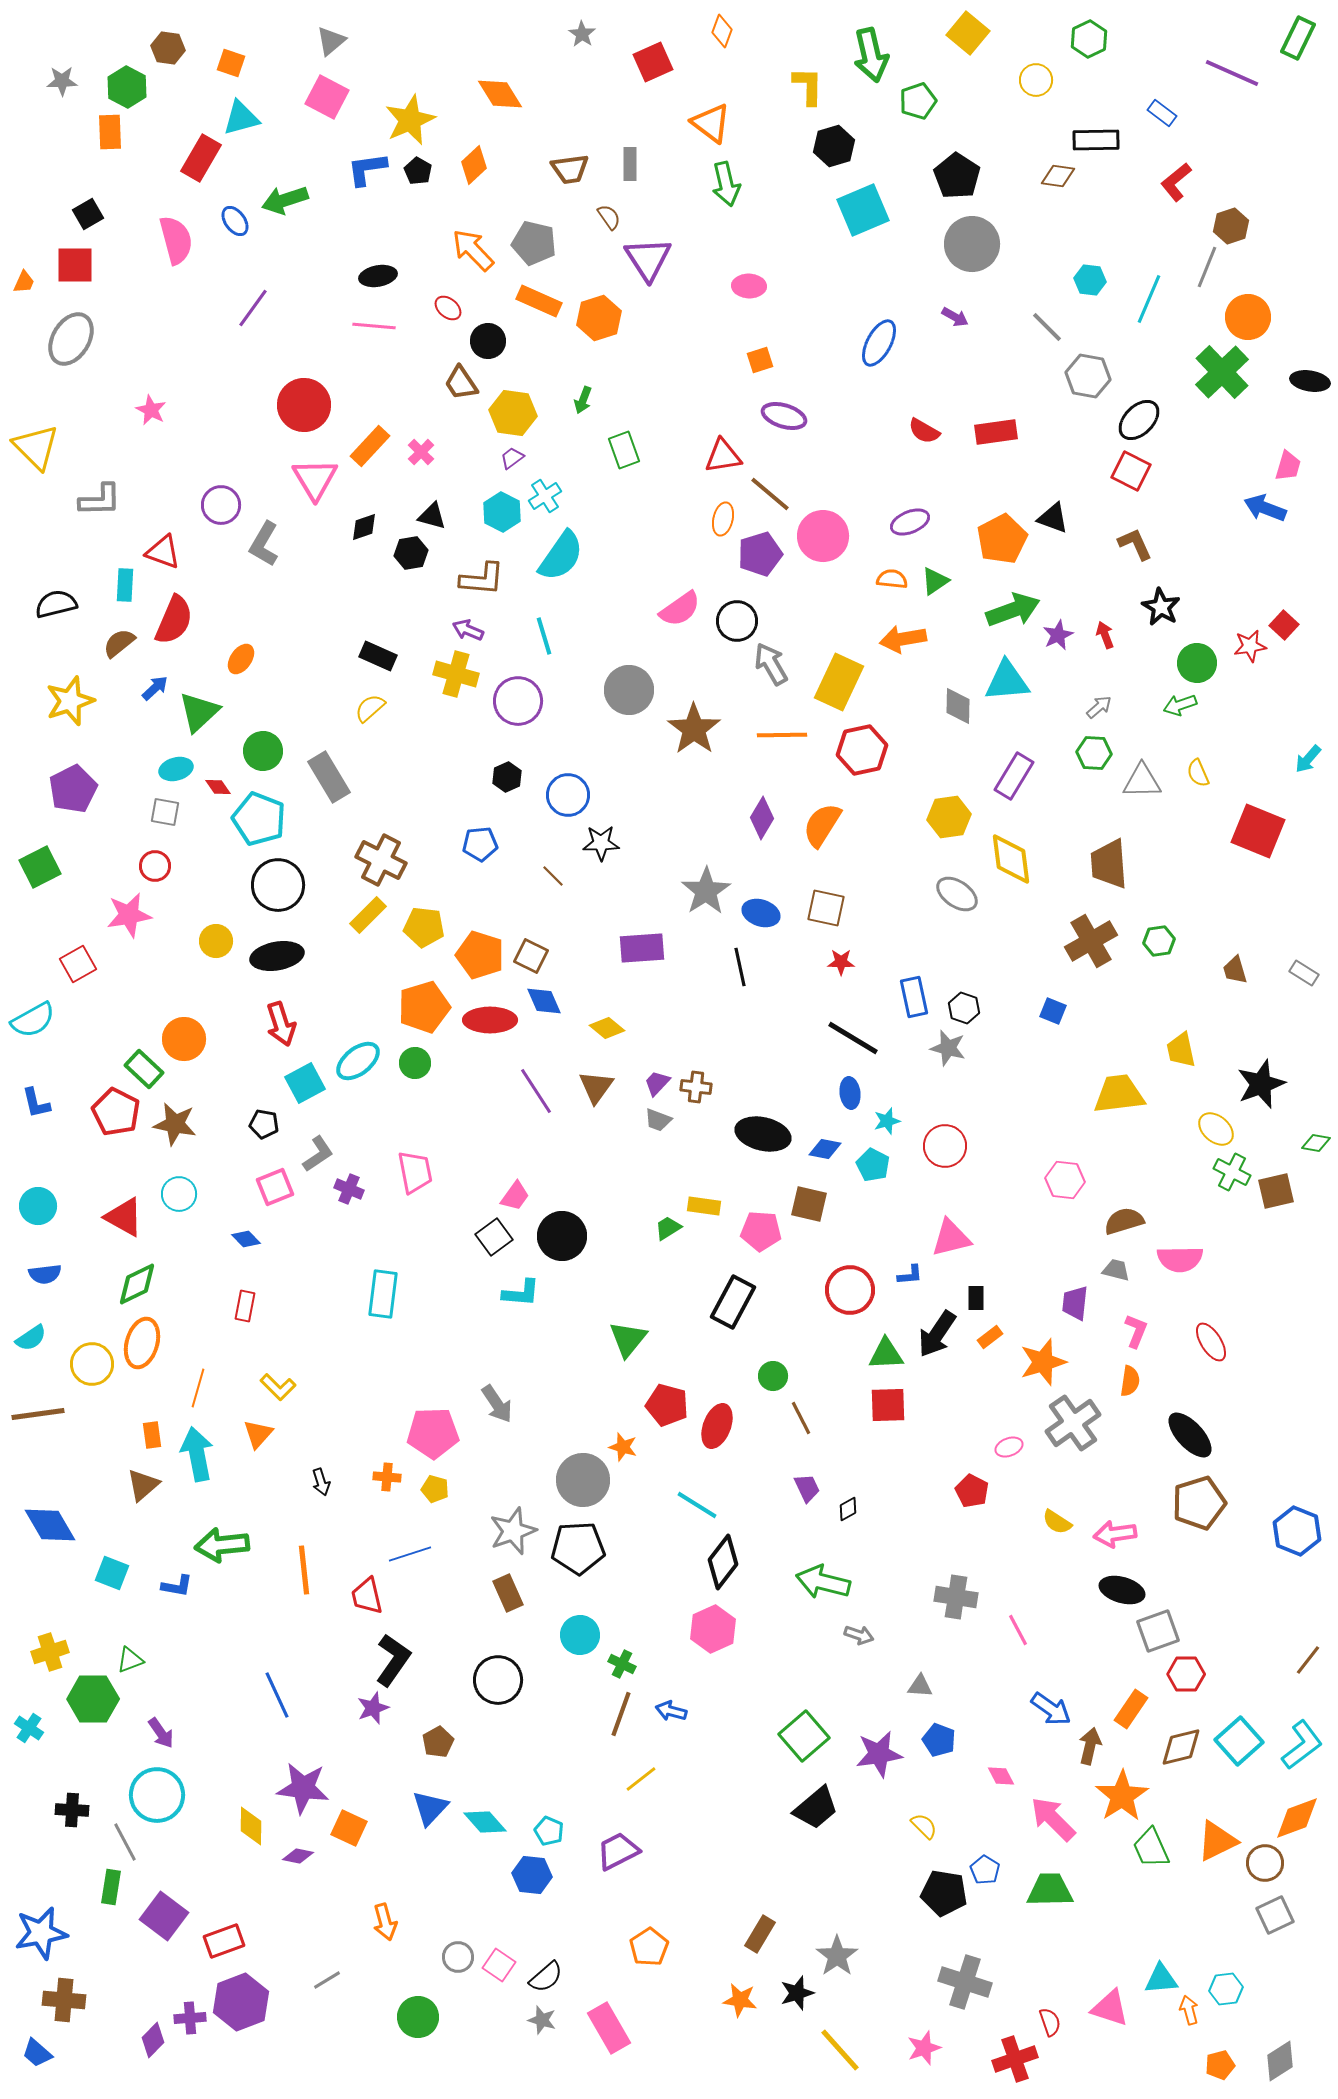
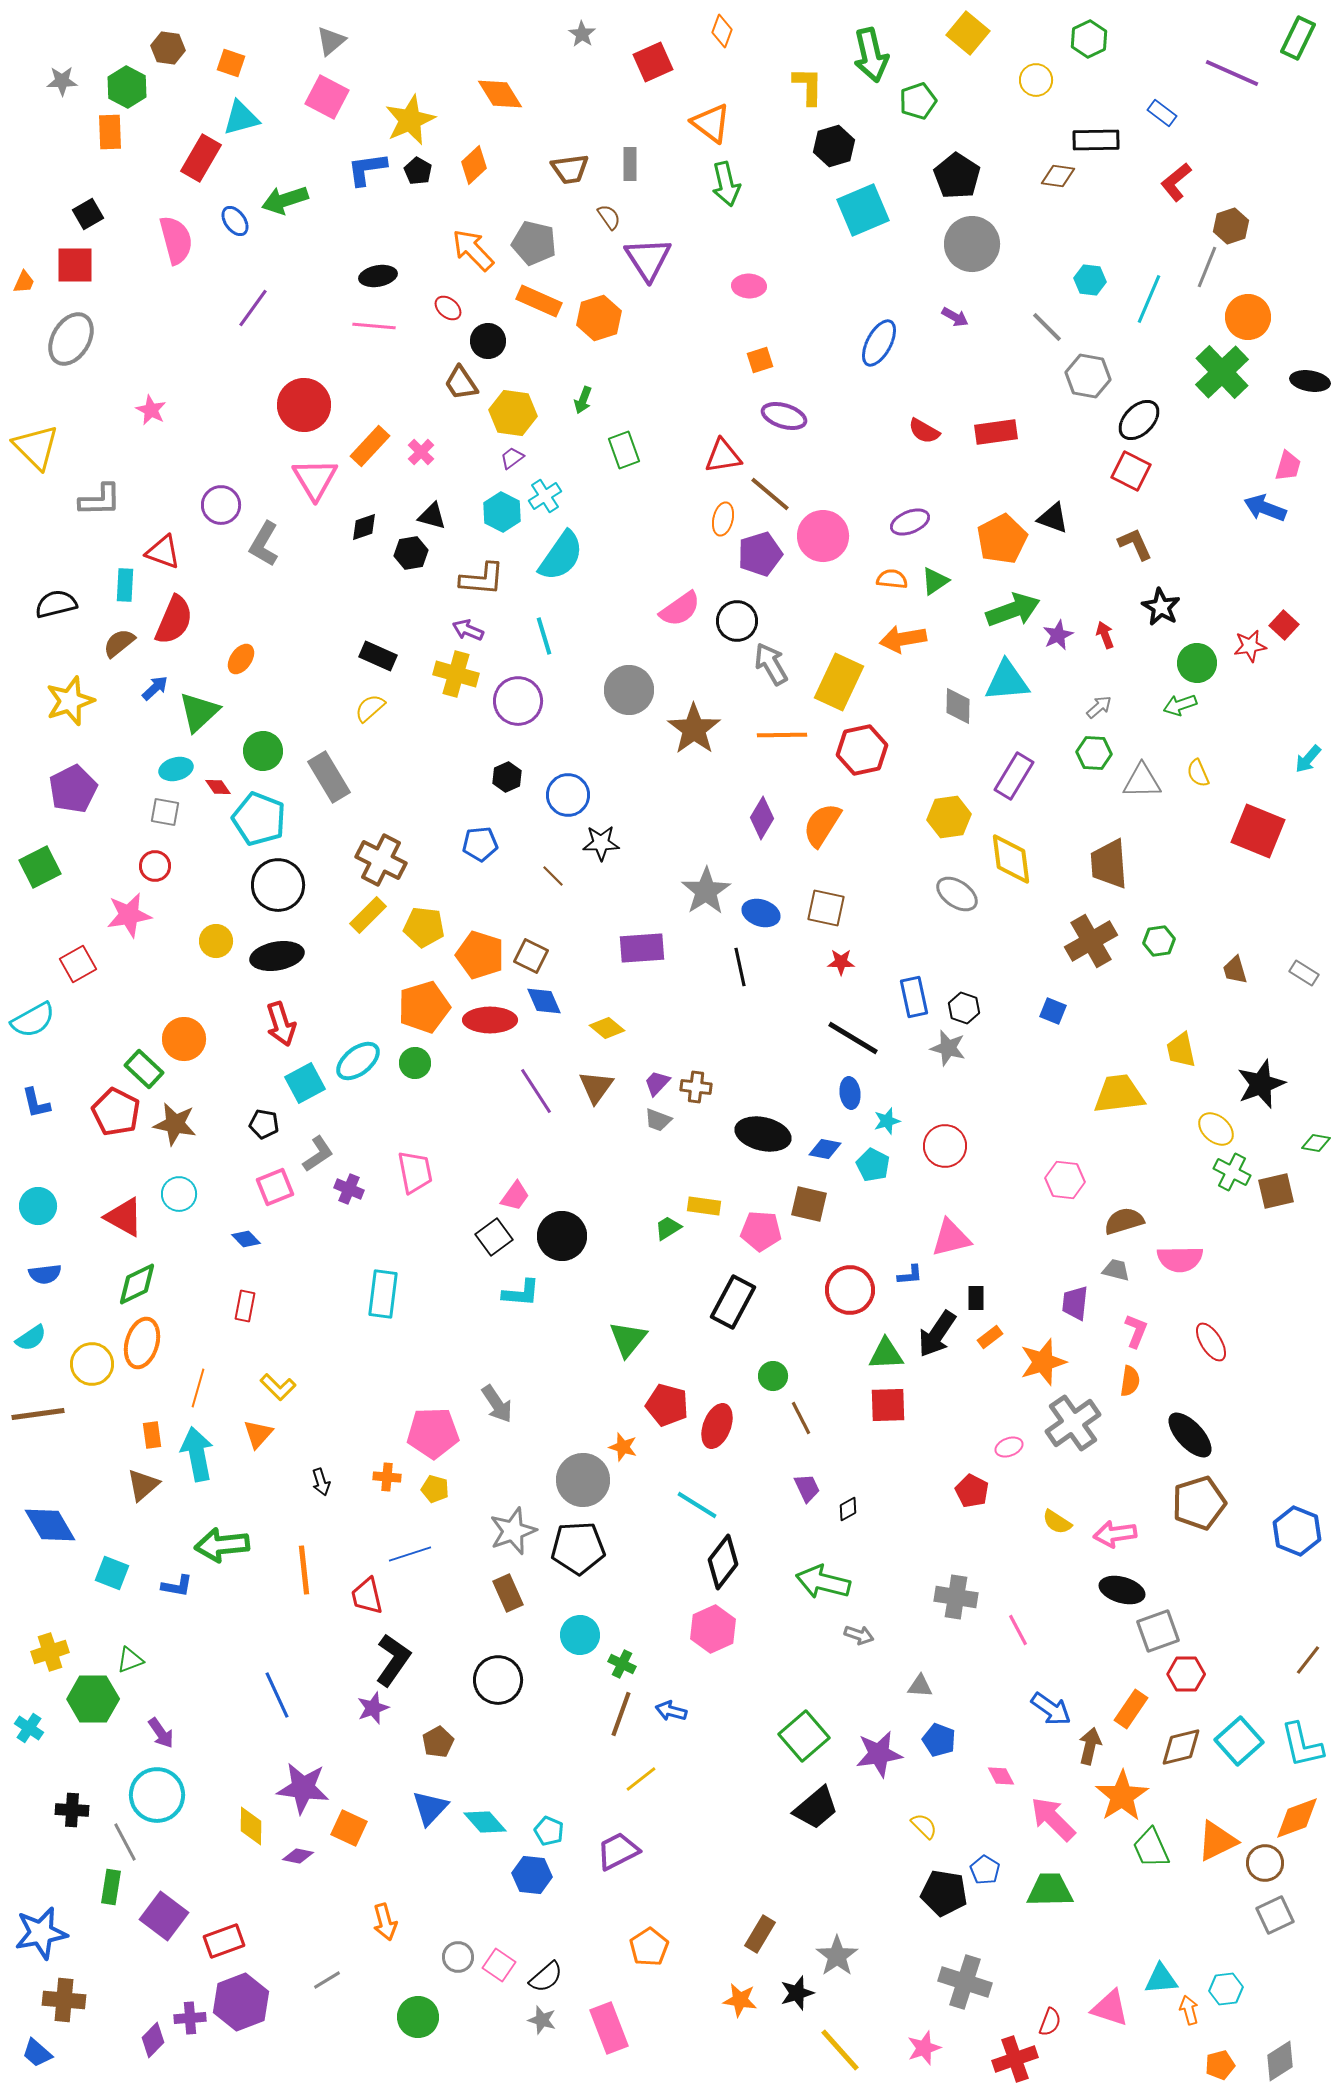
cyan L-shape at (1302, 1745): rotated 114 degrees clockwise
red semicircle at (1050, 2022): rotated 40 degrees clockwise
pink rectangle at (609, 2028): rotated 9 degrees clockwise
